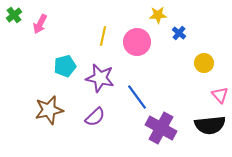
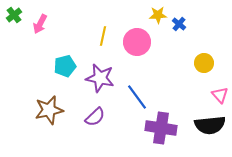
blue cross: moved 9 px up
purple cross: rotated 20 degrees counterclockwise
